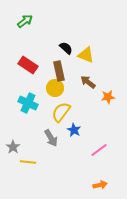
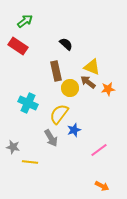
black semicircle: moved 4 px up
yellow triangle: moved 6 px right, 12 px down
red rectangle: moved 10 px left, 19 px up
brown rectangle: moved 3 px left
yellow circle: moved 15 px right
orange star: moved 8 px up
yellow semicircle: moved 2 px left, 2 px down
blue star: rotated 24 degrees clockwise
gray star: rotated 24 degrees counterclockwise
yellow line: moved 2 px right
orange arrow: moved 2 px right, 1 px down; rotated 40 degrees clockwise
